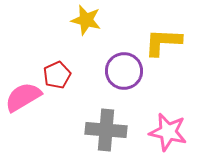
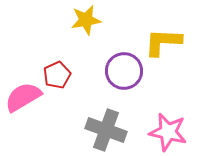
yellow star: rotated 24 degrees counterclockwise
gray cross: rotated 15 degrees clockwise
